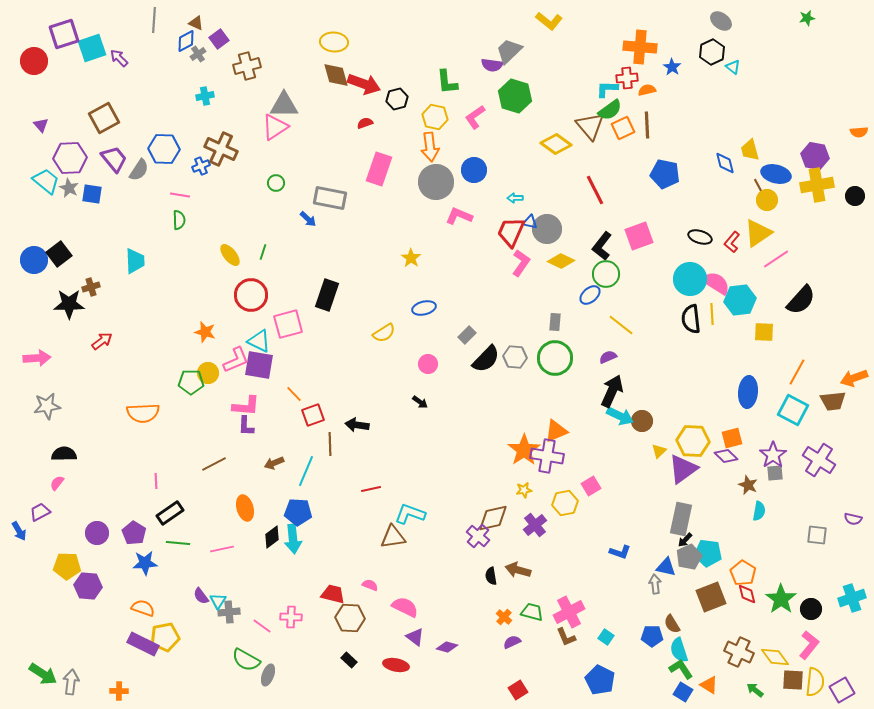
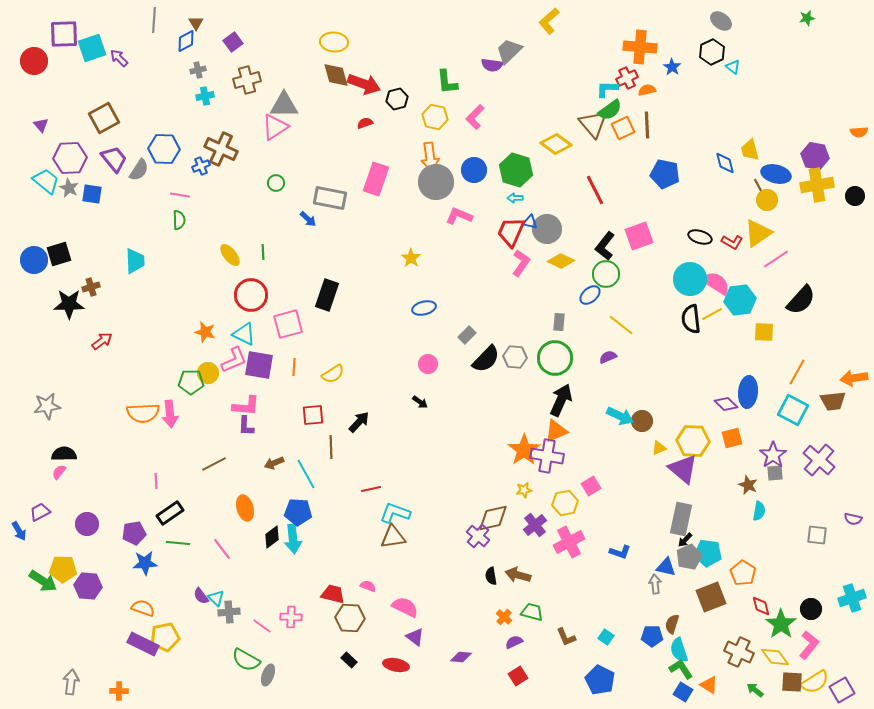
yellow L-shape at (549, 21): rotated 100 degrees clockwise
brown triangle at (196, 23): rotated 35 degrees clockwise
purple square at (64, 34): rotated 16 degrees clockwise
purple square at (219, 39): moved 14 px right, 3 px down
gray cross at (198, 54): moved 16 px down; rotated 21 degrees clockwise
brown cross at (247, 66): moved 14 px down
red cross at (627, 78): rotated 20 degrees counterclockwise
green hexagon at (515, 96): moved 1 px right, 74 px down
pink L-shape at (475, 117): rotated 10 degrees counterclockwise
brown triangle at (590, 126): moved 3 px right, 2 px up
orange arrow at (430, 147): moved 10 px down
pink rectangle at (379, 169): moved 3 px left, 10 px down
red L-shape at (732, 242): rotated 100 degrees counterclockwise
black L-shape at (602, 246): moved 3 px right
green line at (263, 252): rotated 21 degrees counterclockwise
black square at (59, 254): rotated 20 degrees clockwise
yellow line at (712, 314): rotated 65 degrees clockwise
gray rectangle at (555, 322): moved 4 px right
yellow semicircle at (384, 333): moved 51 px left, 41 px down
cyan triangle at (259, 341): moved 15 px left, 7 px up
pink arrow at (37, 358): moved 133 px right, 56 px down; rotated 88 degrees clockwise
pink L-shape at (236, 360): moved 2 px left
orange arrow at (854, 378): rotated 12 degrees clockwise
black arrow at (612, 391): moved 51 px left, 9 px down
orange line at (294, 394): moved 27 px up; rotated 48 degrees clockwise
red square at (313, 415): rotated 15 degrees clockwise
black arrow at (357, 425): moved 2 px right, 3 px up; rotated 125 degrees clockwise
brown line at (330, 444): moved 1 px right, 3 px down
yellow triangle at (659, 451): moved 3 px up; rotated 21 degrees clockwise
purple diamond at (726, 456): moved 52 px up
purple cross at (819, 460): rotated 8 degrees clockwise
purple triangle at (683, 469): rotated 44 degrees counterclockwise
cyan line at (306, 471): moved 3 px down; rotated 52 degrees counterclockwise
pink semicircle at (57, 483): moved 2 px right, 11 px up
cyan L-shape at (410, 514): moved 15 px left, 1 px up
purple circle at (97, 533): moved 10 px left, 9 px up
purple pentagon at (134, 533): rotated 30 degrees clockwise
pink line at (222, 549): rotated 65 degrees clockwise
yellow pentagon at (67, 566): moved 4 px left, 3 px down
brown arrow at (518, 570): moved 5 px down
pink semicircle at (370, 585): moved 2 px left, 1 px down
red diamond at (747, 594): moved 14 px right, 12 px down
green star at (781, 599): moved 25 px down
cyan triangle at (218, 601): moved 2 px left, 3 px up; rotated 18 degrees counterclockwise
pink cross at (569, 612): moved 70 px up
brown semicircle at (672, 624): rotated 48 degrees clockwise
purple semicircle at (512, 642): moved 2 px right
purple diamond at (447, 647): moved 14 px right, 10 px down; rotated 10 degrees counterclockwise
green arrow at (43, 674): moved 93 px up
brown square at (793, 680): moved 1 px left, 2 px down
yellow semicircle at (815, 682): rotated 52 degrees clockwise
red square at (518, 690): moved 14 px up
